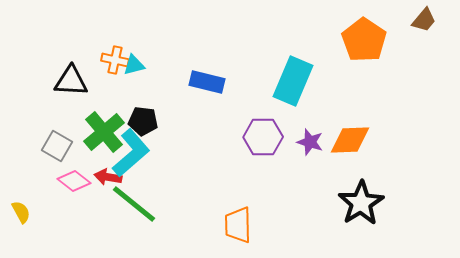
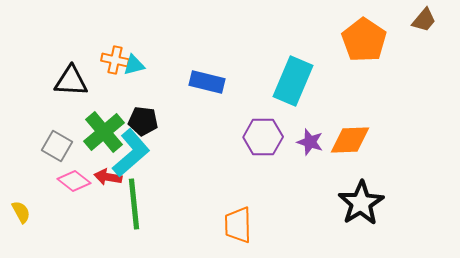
green line: rotated 45 degrees clockwise
